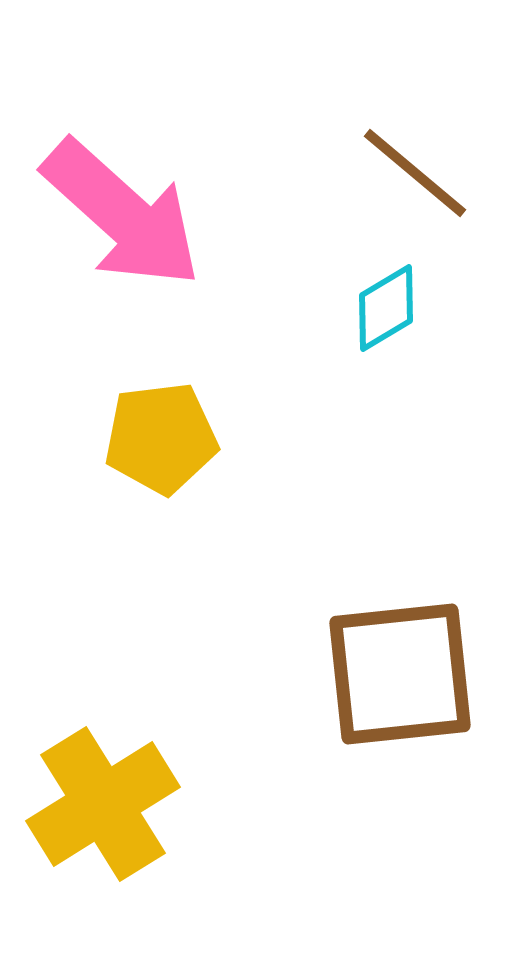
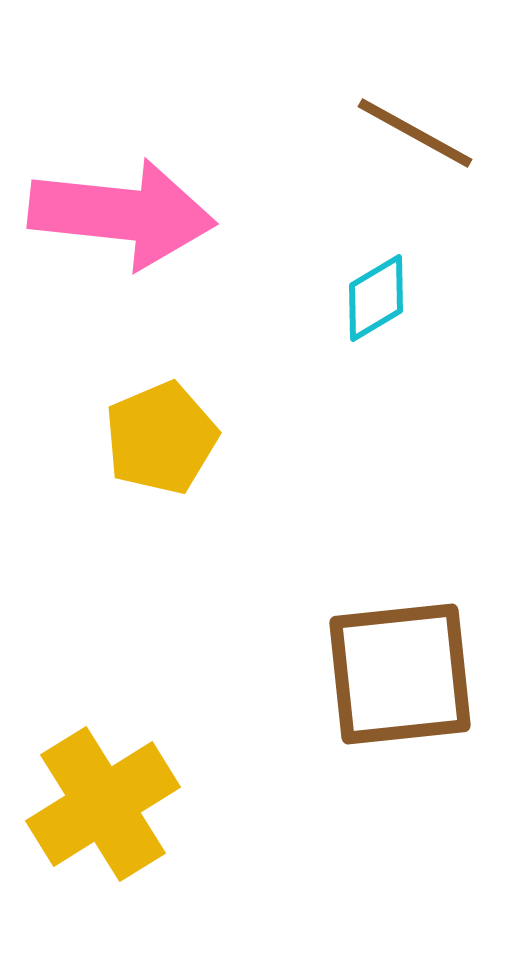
brown line: moved 40 px up; rotated 11 degrees counterclockwise
pink arrow: rotated 36 degrees counterclockwise
cyan diamond: moved 10 px left, 10 px up
yellow pentagon: rotated 16 degrees counterclockwise
